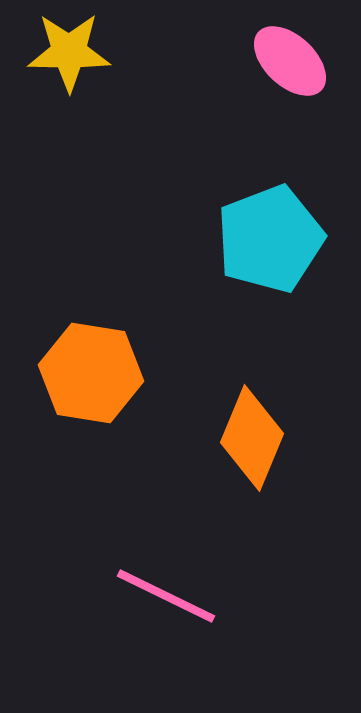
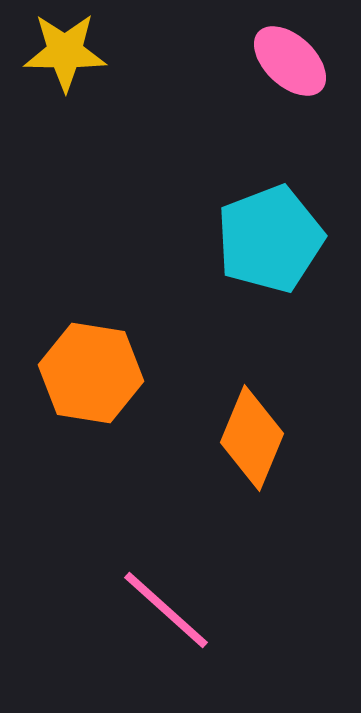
yellow star: moved 4 px left
pink line: moved 14 px down; rotated 16 degrees clockwise
